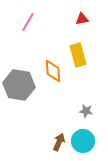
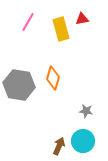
yellow rectangle: moved 17 px left, 26 px up
orange diamond: moved 7 px down; rotated 20 degrees clockwise
brown arrow: moved 4 px down
